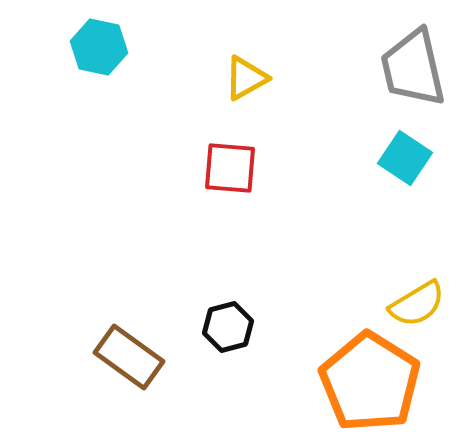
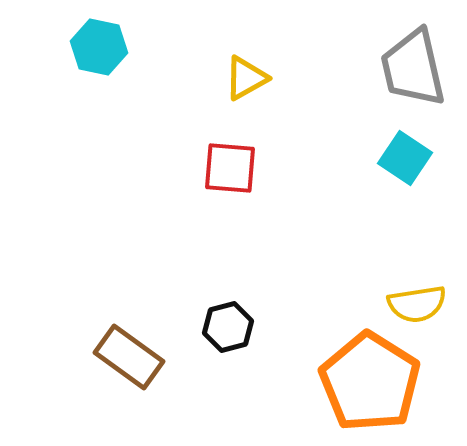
yellow semicircle: rotated 22 degrees clockwise
